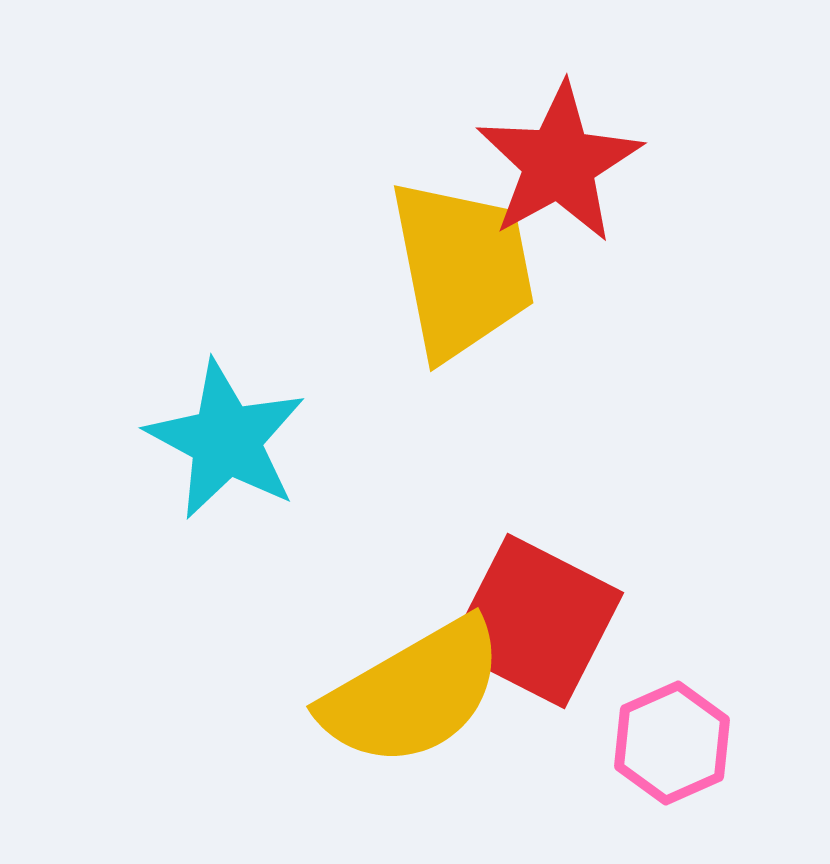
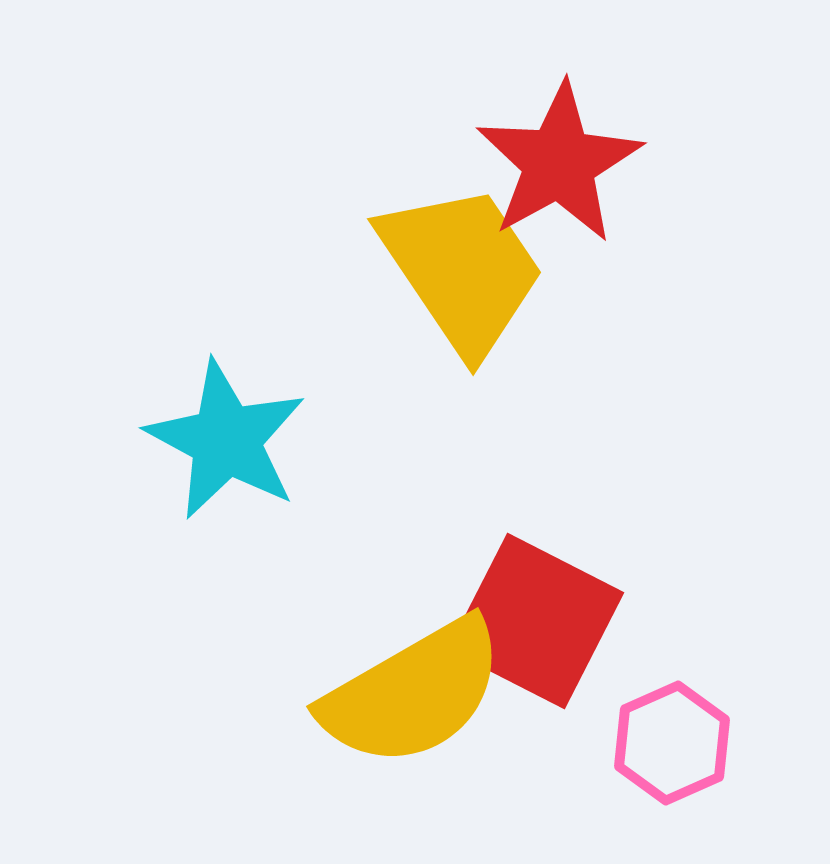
yellow trapezoid: rotated 23 degrees counterclockwise
